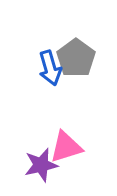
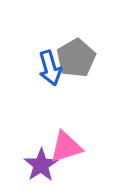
gray pentagon: rotated 6 degrees clockwise
purple star: rotated 20 degrees counterclockwise
